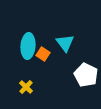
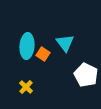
cyan ellipse: moved 1 px left
